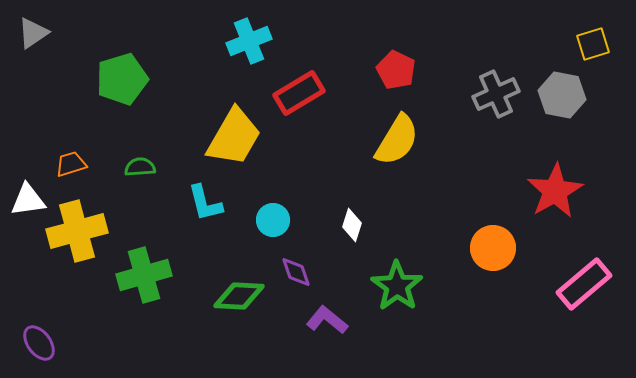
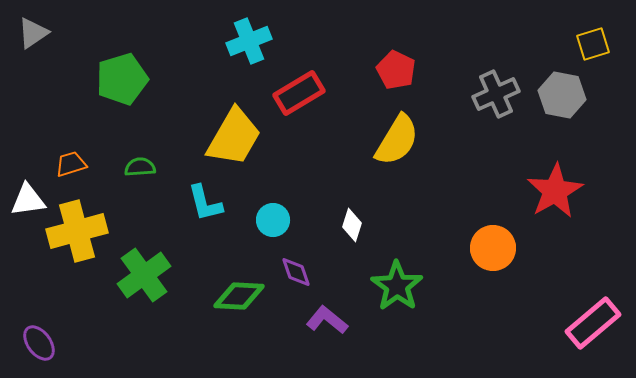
green cross: rotated 20 degrees counterclockwise
pink rectangle: moved 9 px right, 39 px down
